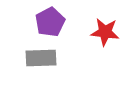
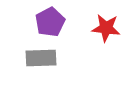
red star: moved 1 px right, 4 px up
